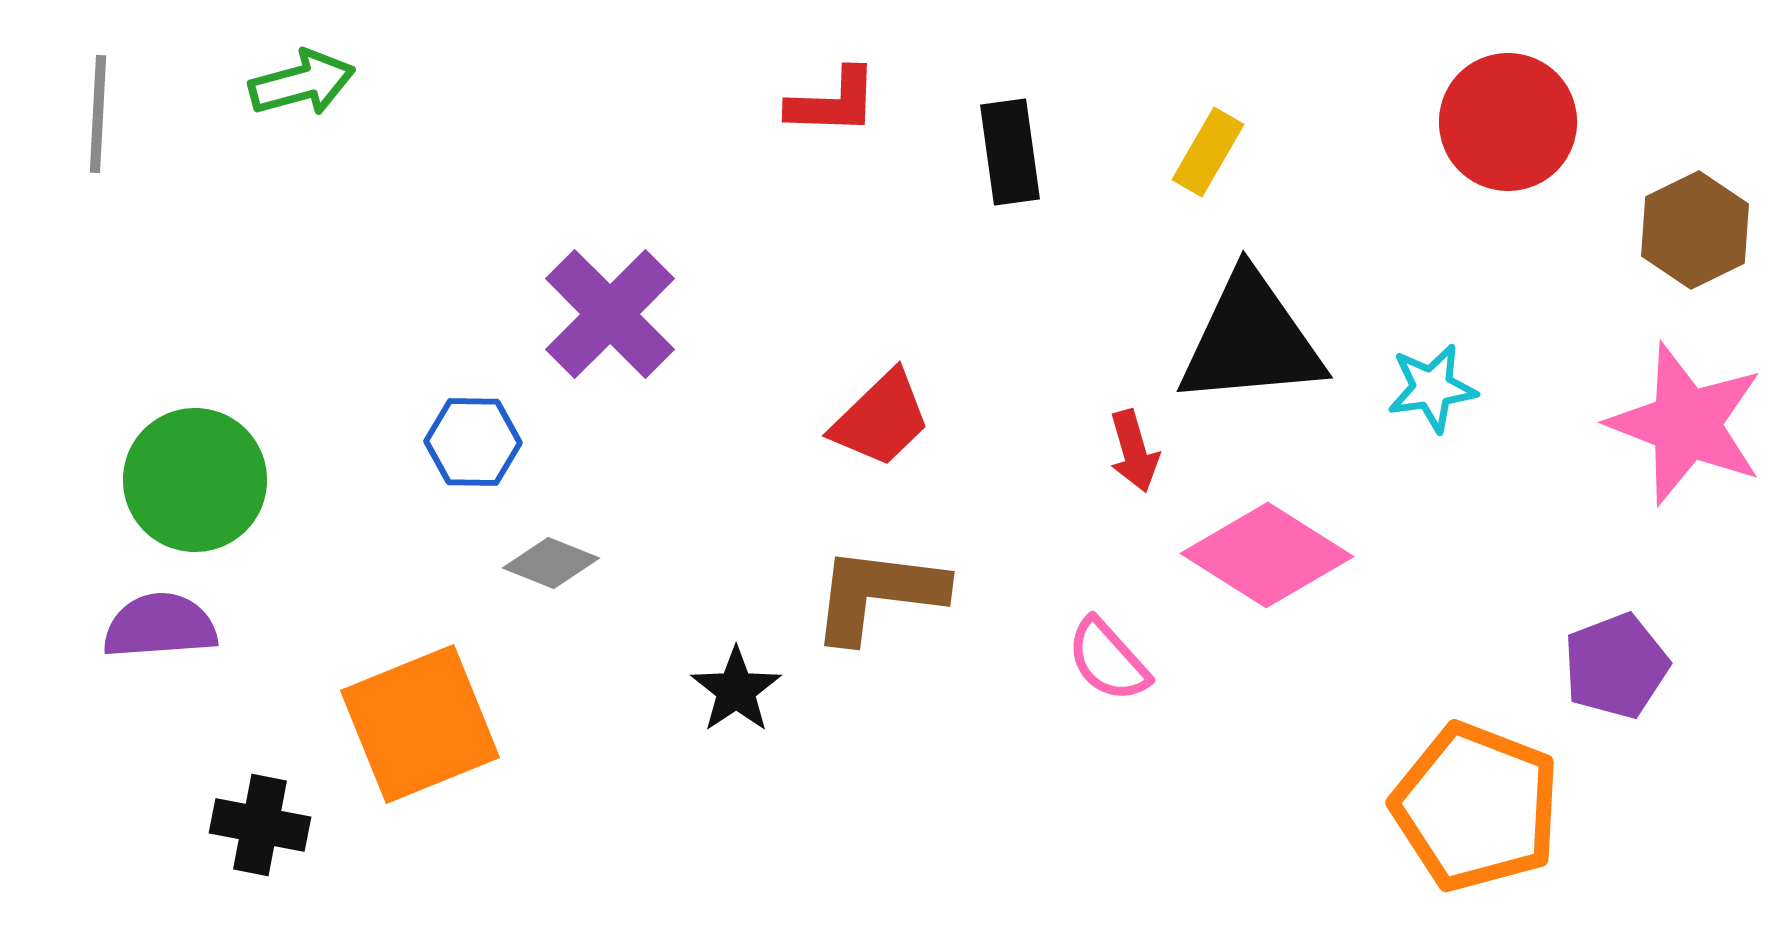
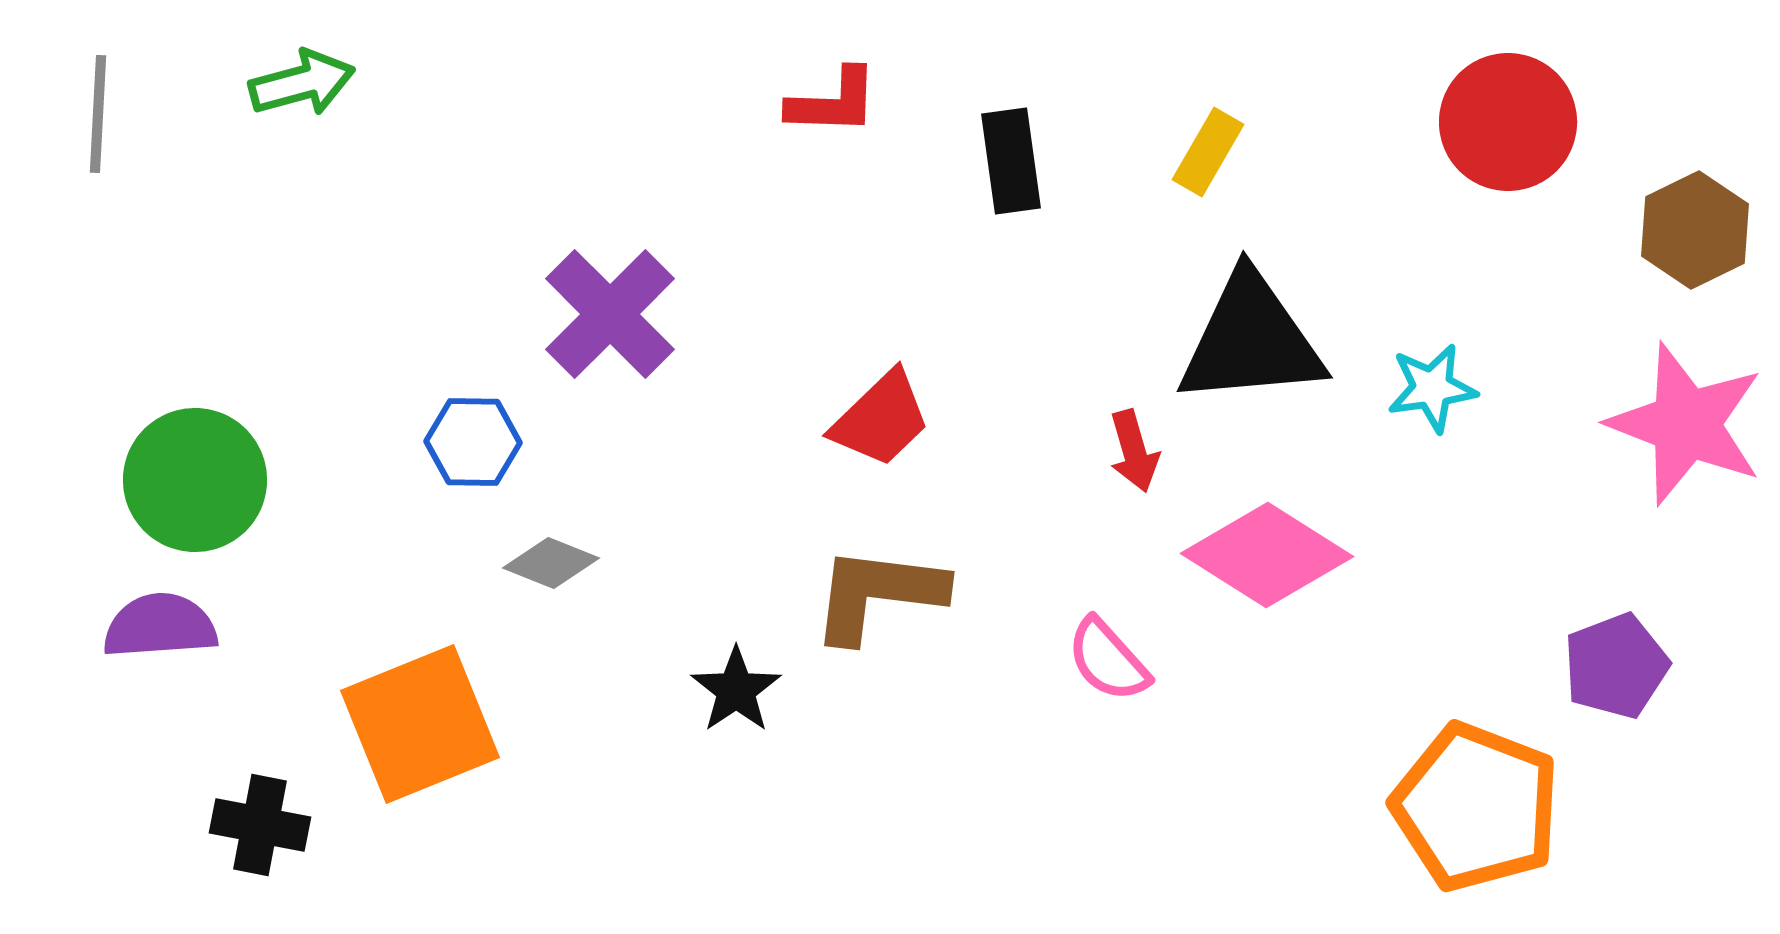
black rectangle: moved 1 px right, 9 px down
